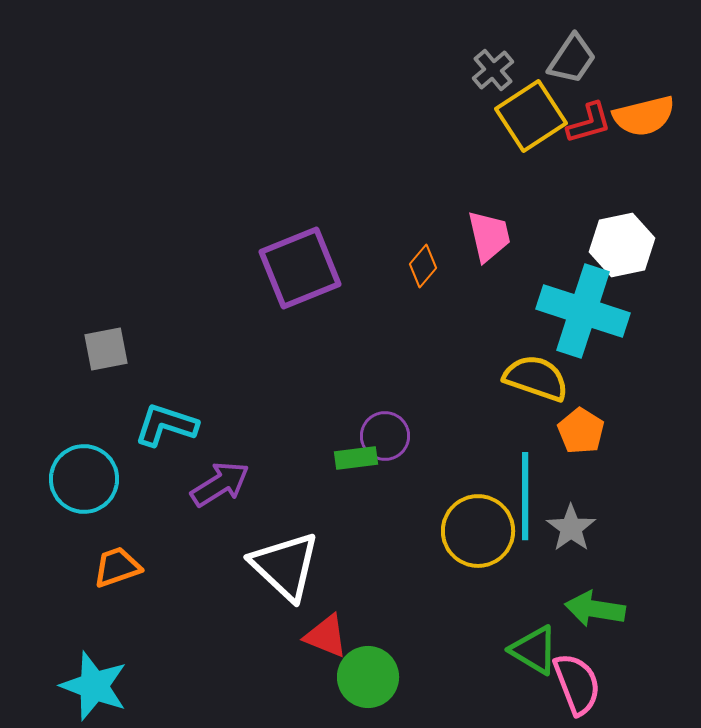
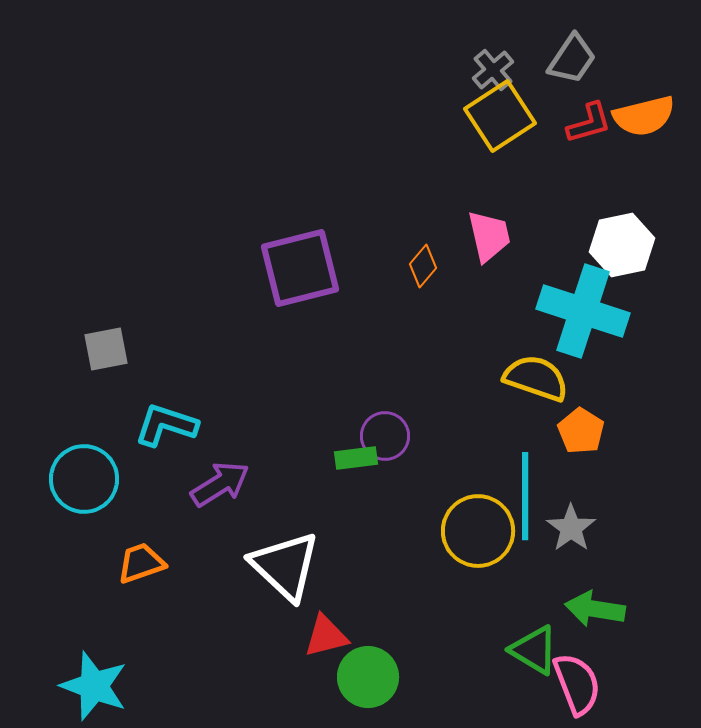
yellow square: moved 31 px left
purple square: rotated 8 degrees clockwise
orange trapezoid: moved 24 px right, 4 px up
red triangle: rotated 36 degrees counterclockwise
